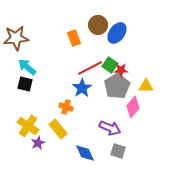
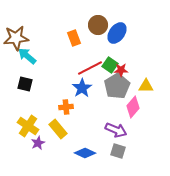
cyan arrow: moved 11 px up
orange cross: rotated 24 degrees counterclockwise
purple arrow: moved 6 px right, 2 px down
blue diamond: rotated 40 degrees counterclockwise
